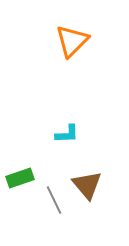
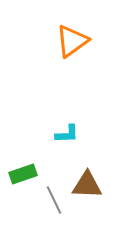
orange triangle: rotated 9 degrees clockwise
green rectangle: moved 3 px right, 4 px up
brown triangle: rotated 48 degrees counterclockwise
